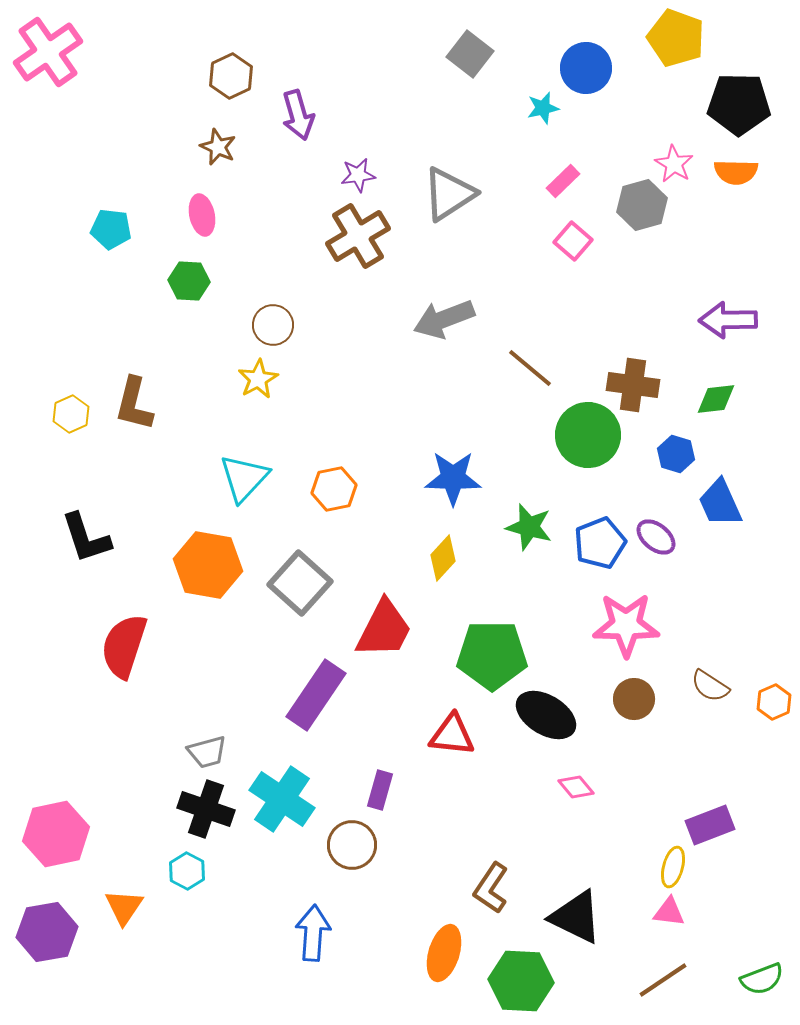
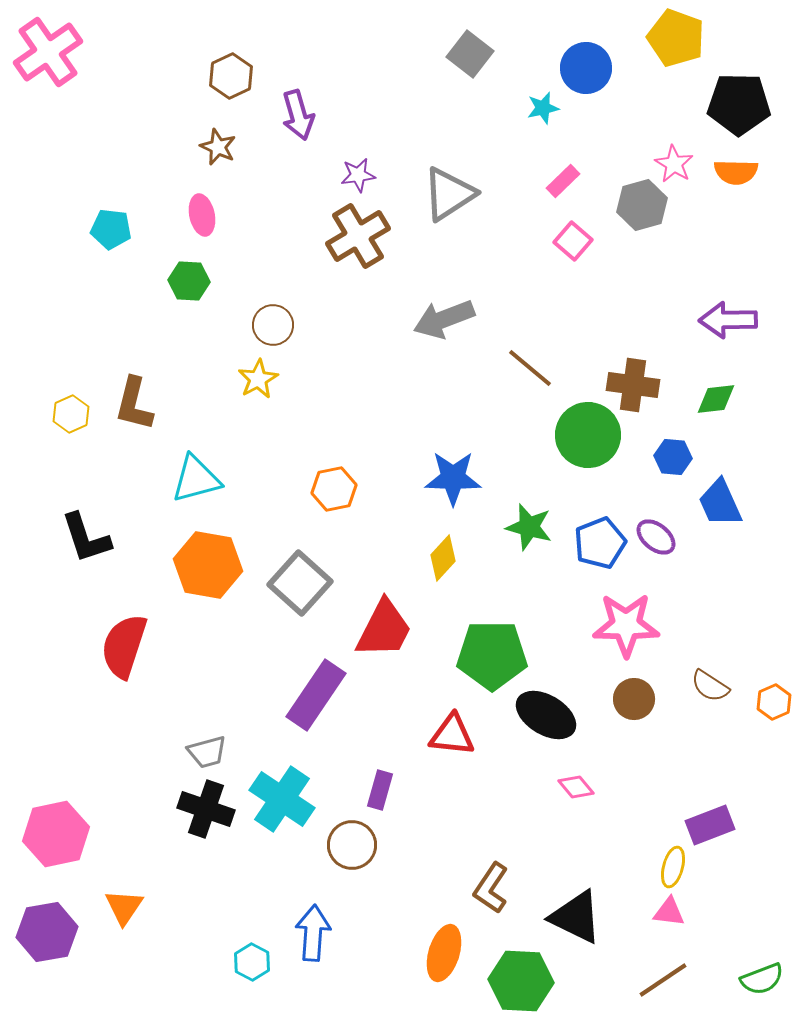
blue hexagon at (676, 454): moved 3 px left, 3 px down; rotated 12 degrees counterclockwise
cyan triangle at (244, 478): moved 48 px left, 1 px down; rotated 32 degrees clockwise
cyan hexagon at (187, 871): moved 65 px right, 91 px down
